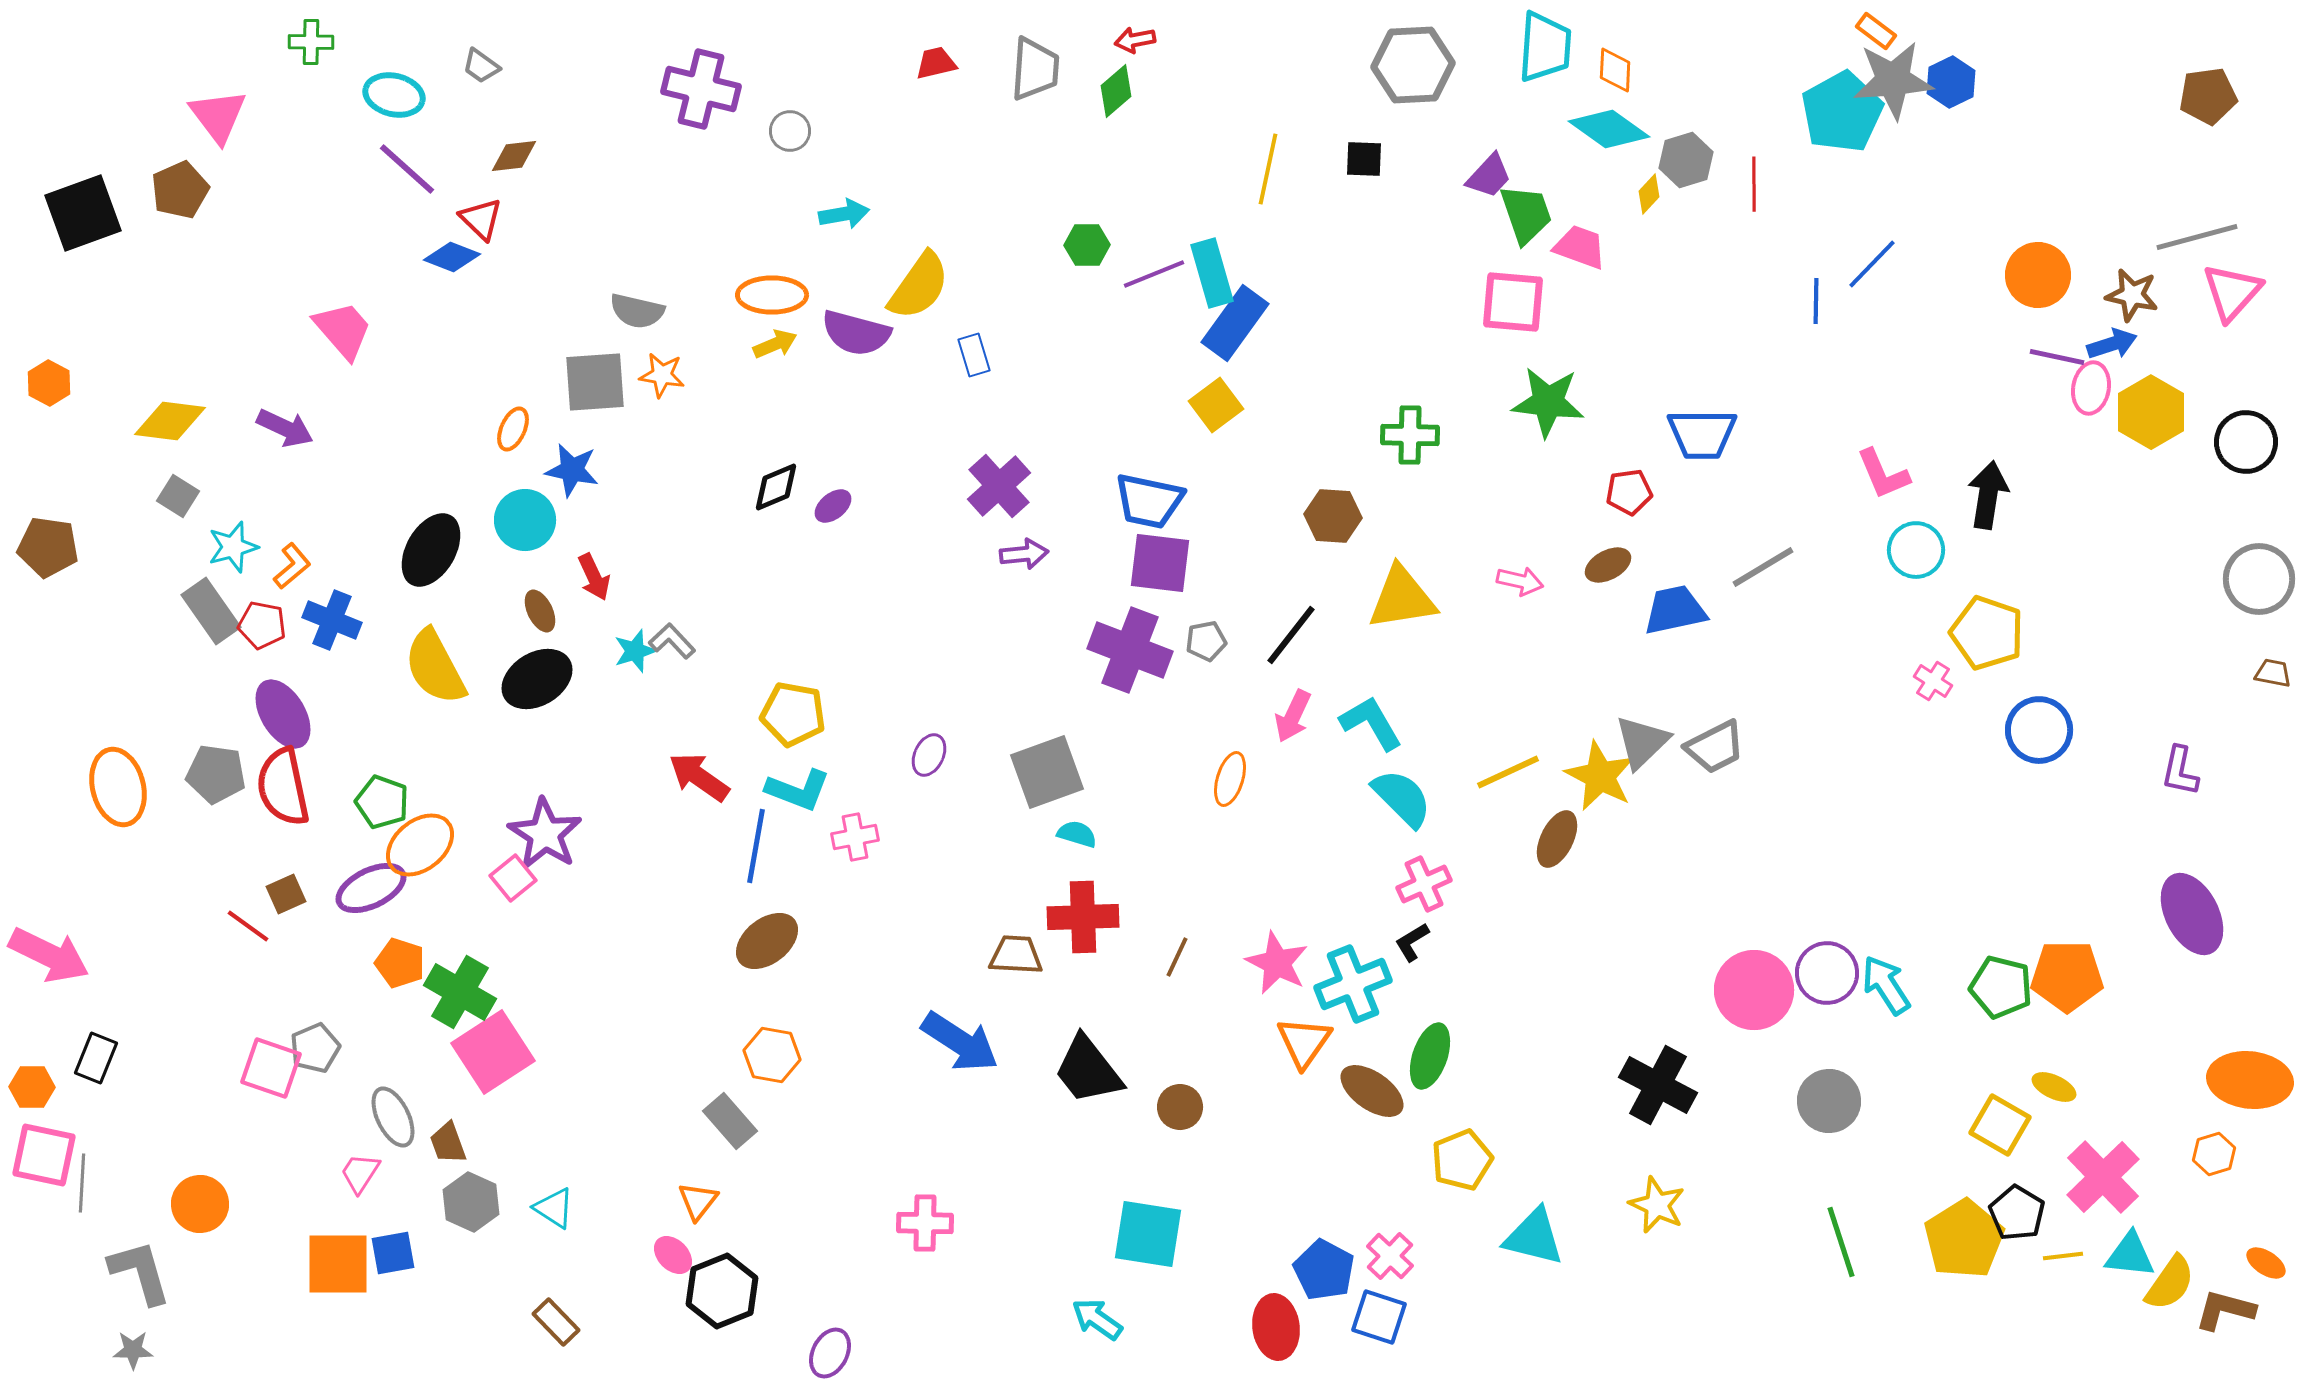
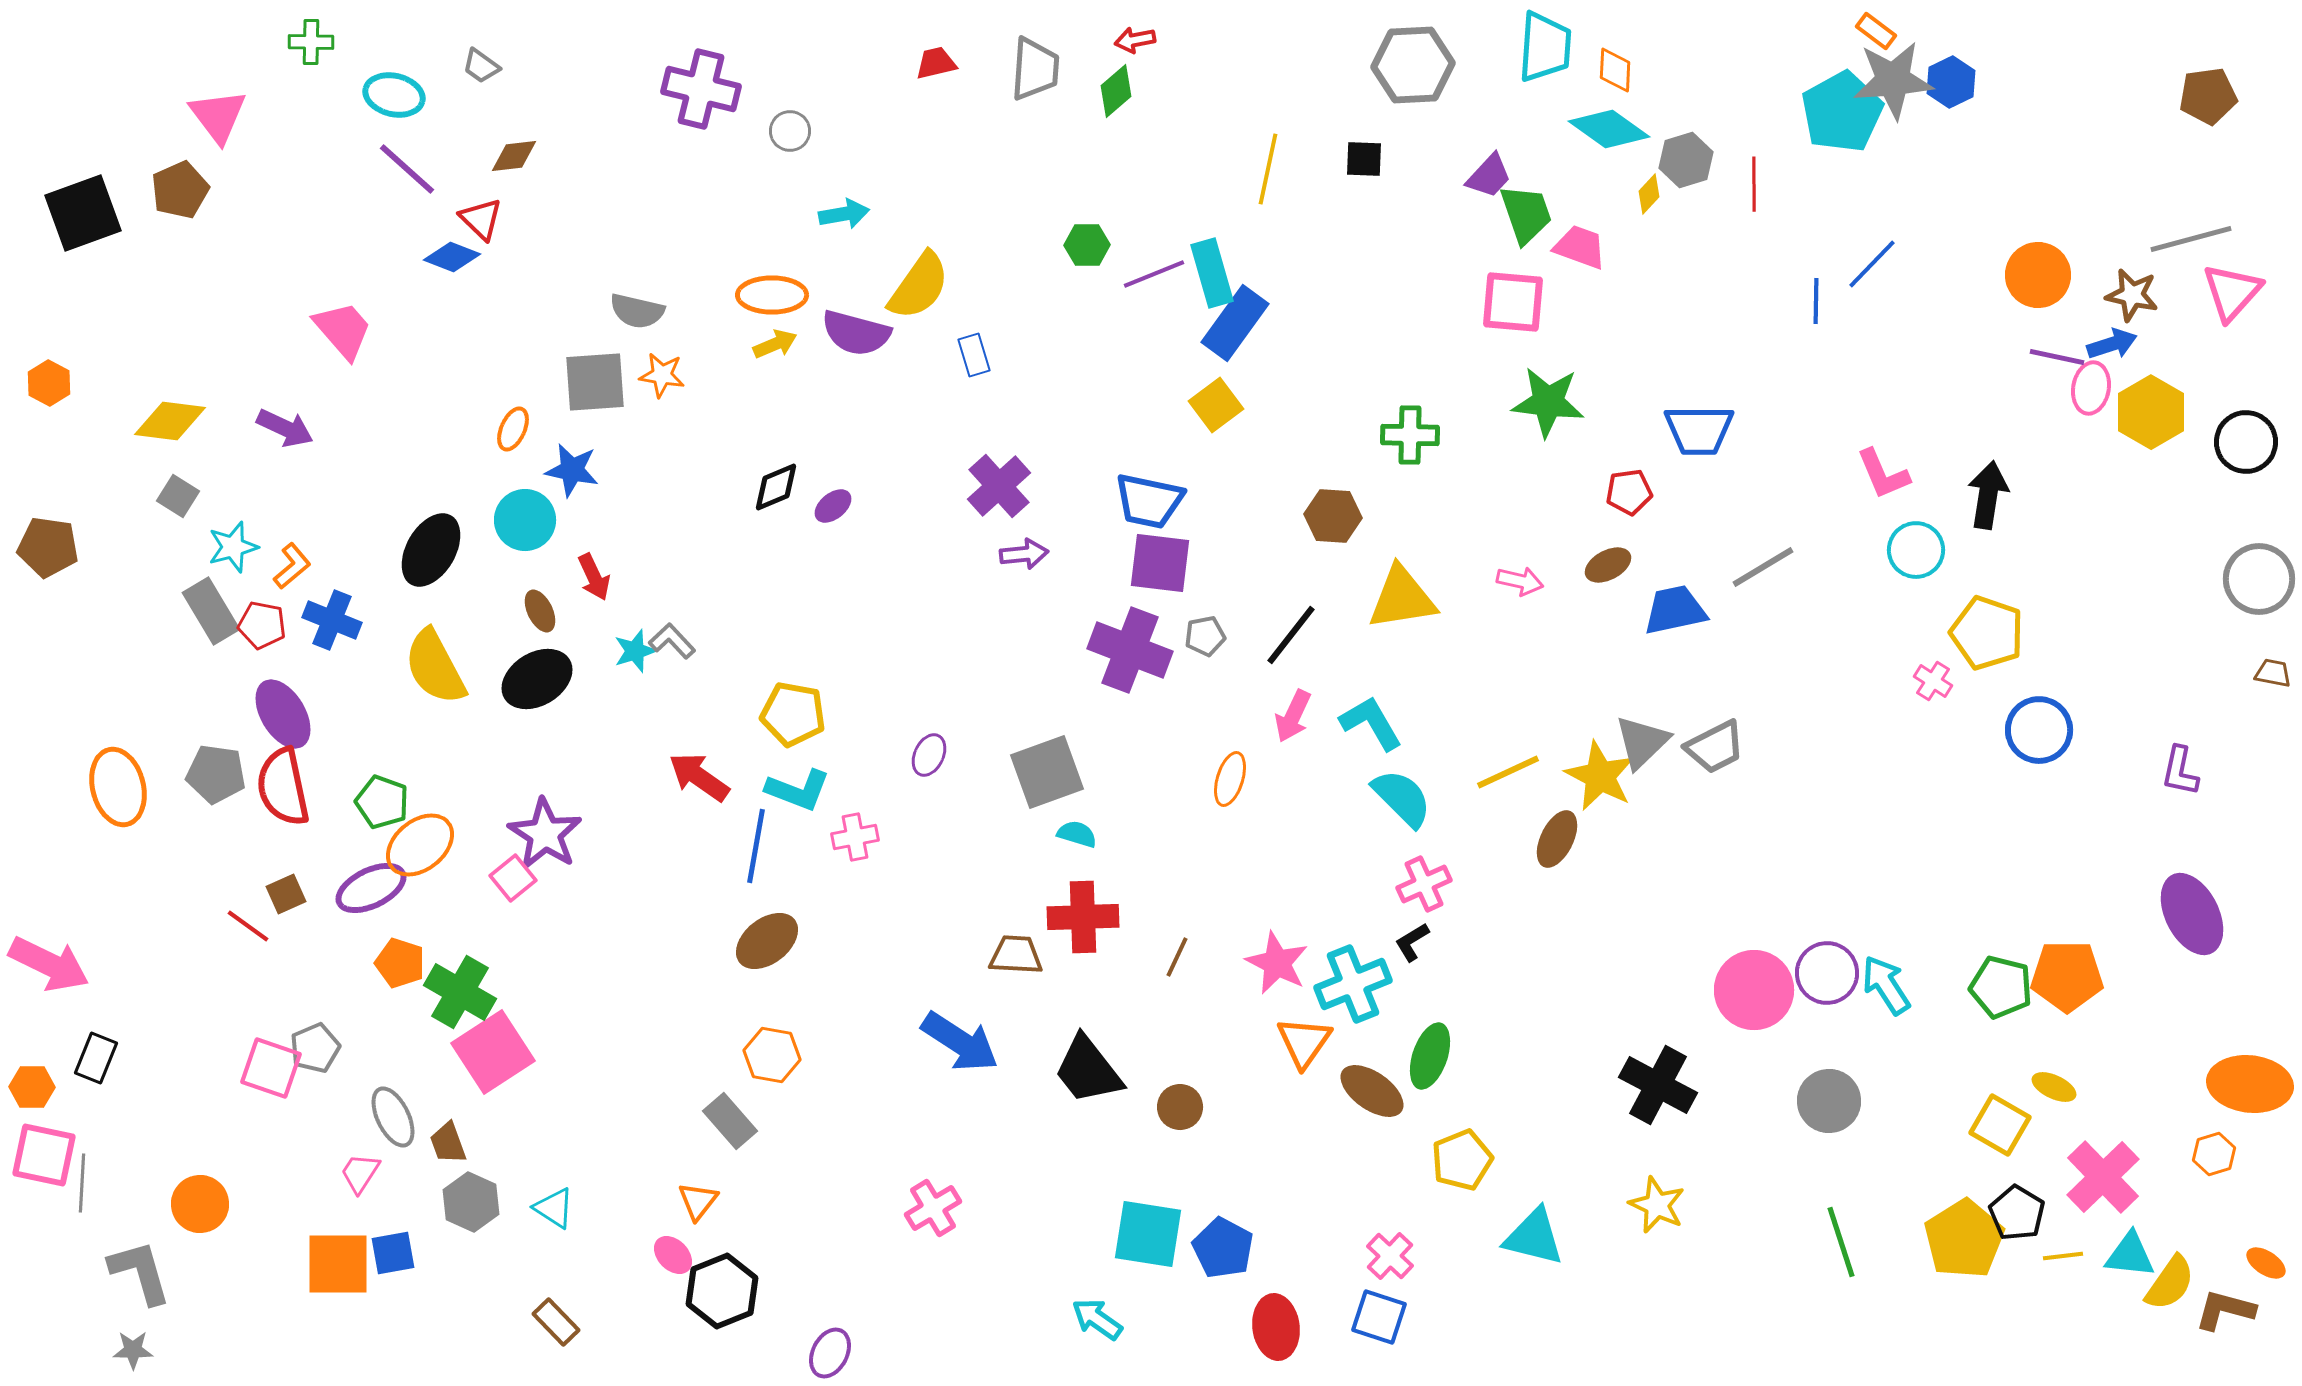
gray line at (2197, 237): moved 6 px left, 2 px down
blue trapezoid at (1702, 434): moved 3 px left, 4 px up
gray rectangle at (211, 611): rotated 4 degrees clockwise
gray pentagon at (1206, 641): moved 1 px left, 5 px up
pink arrow at (49, 955): moved 9 px down
orange ellipse at (2250, 1080): moved 4 px down
pink cross at (925, 1223): moved 8 px right, 15 px up; rotated 32 degrees counterclockwise
blue pentagon at (1324, 1270): moved 101 px left, 22 px up
